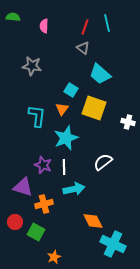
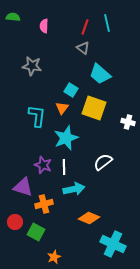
orange triangle: moved 1 px up
orange diamond: moved 4 px left, 3 px up; rotated 40 degrees counterclockwise
